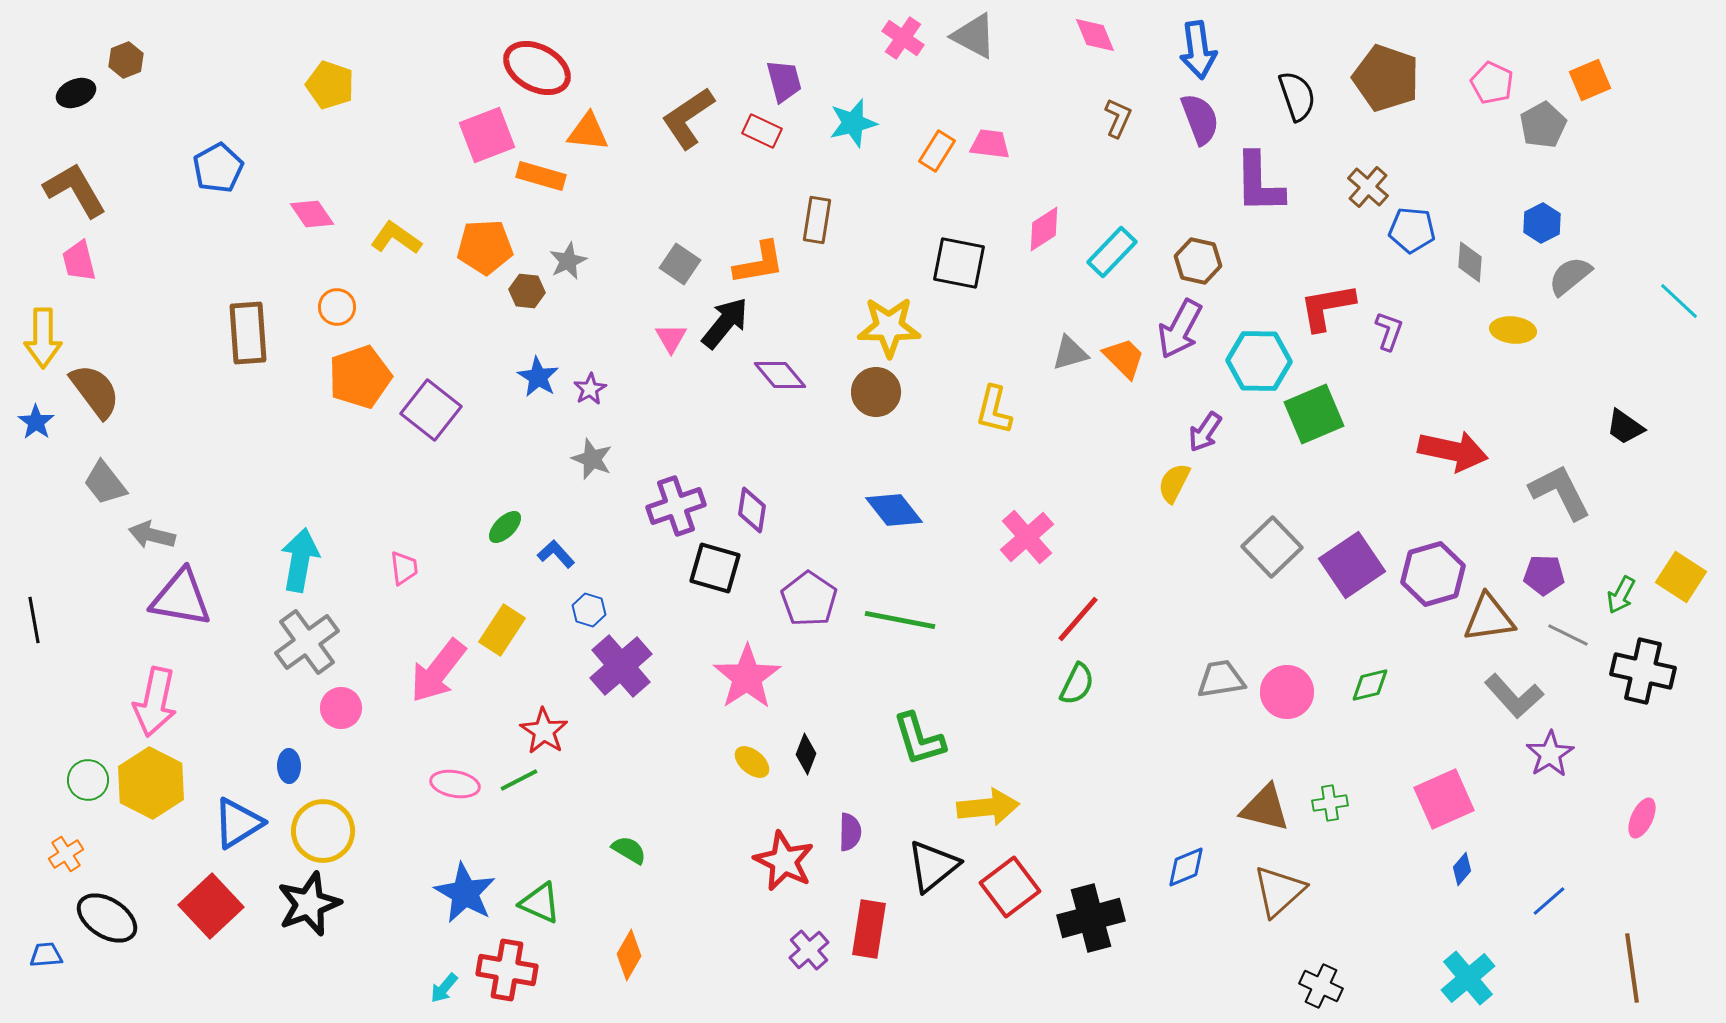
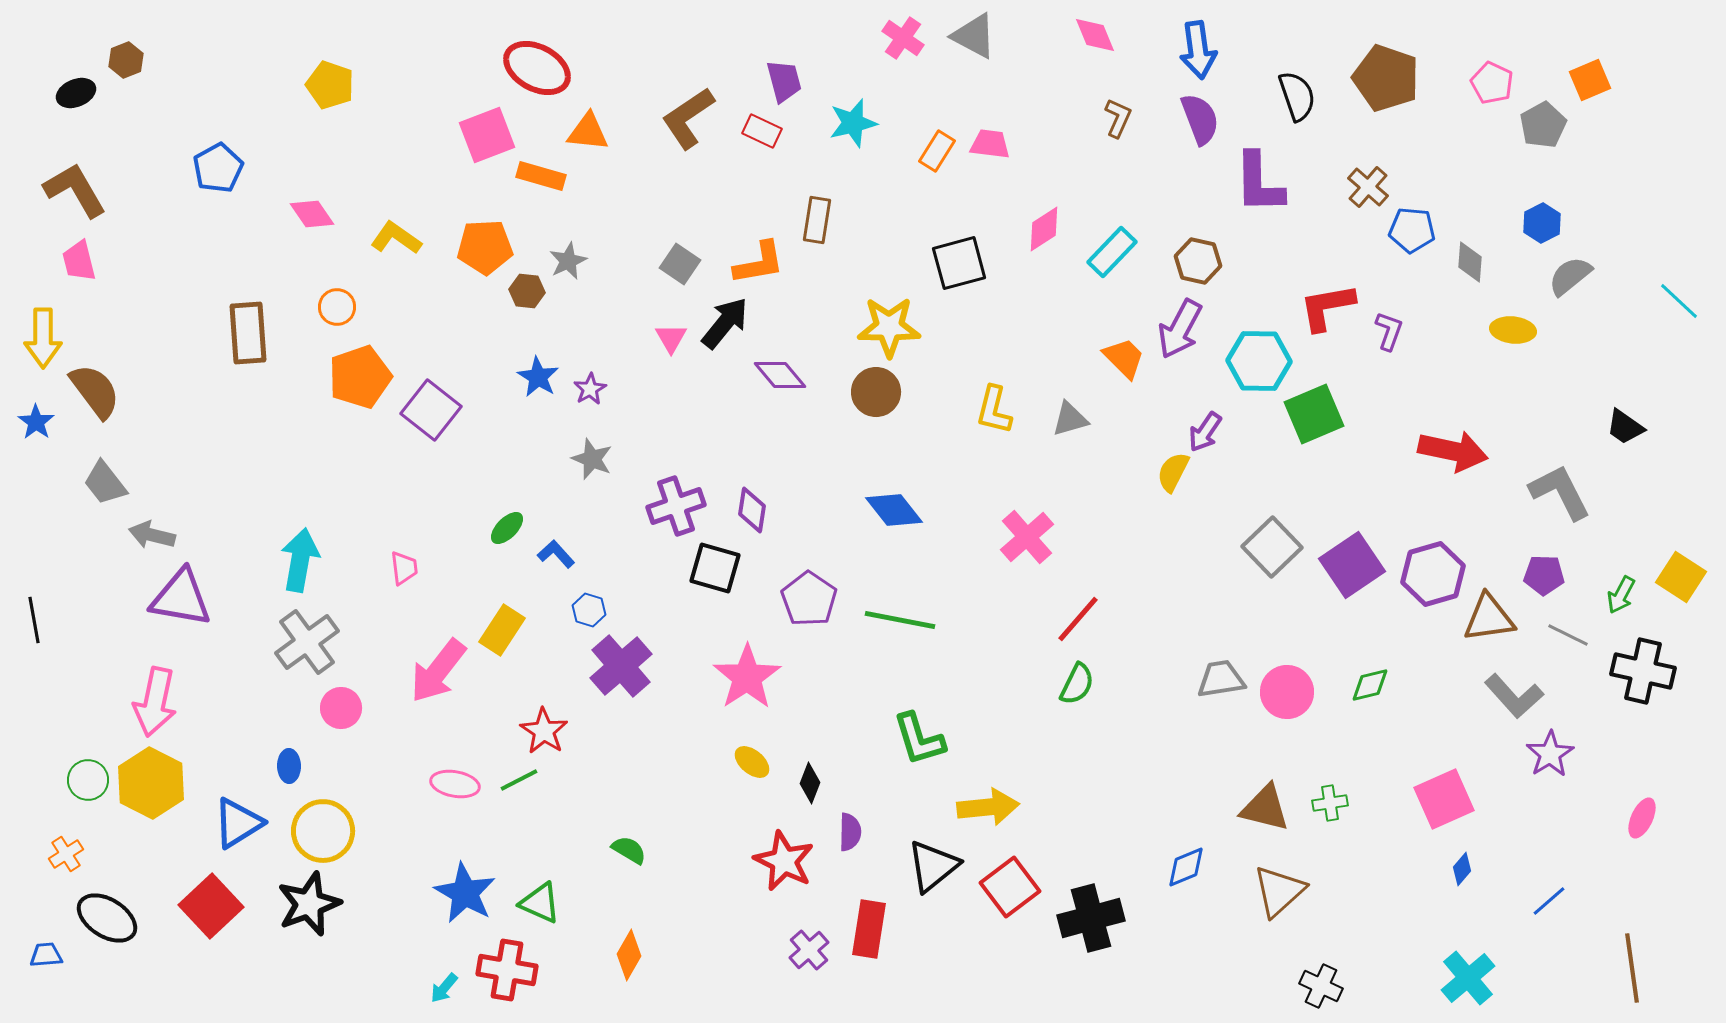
black square at (959, 263): rotated 26 degrees counterclockwise
gray triangle at (1070, 353): moved 66 px down
yellow semicircle at (1174, 483): moved 1 px left, 11 px up
green ellipse at (505, 527): moved 2 px right, 1 px down
black diamond at (806, 754): moved 4 px right, 29 px down
